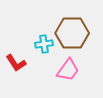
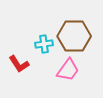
brown hexagon: moved 2 px right, 3 px down
red L-shape: moved 3 px right, 1 px down
